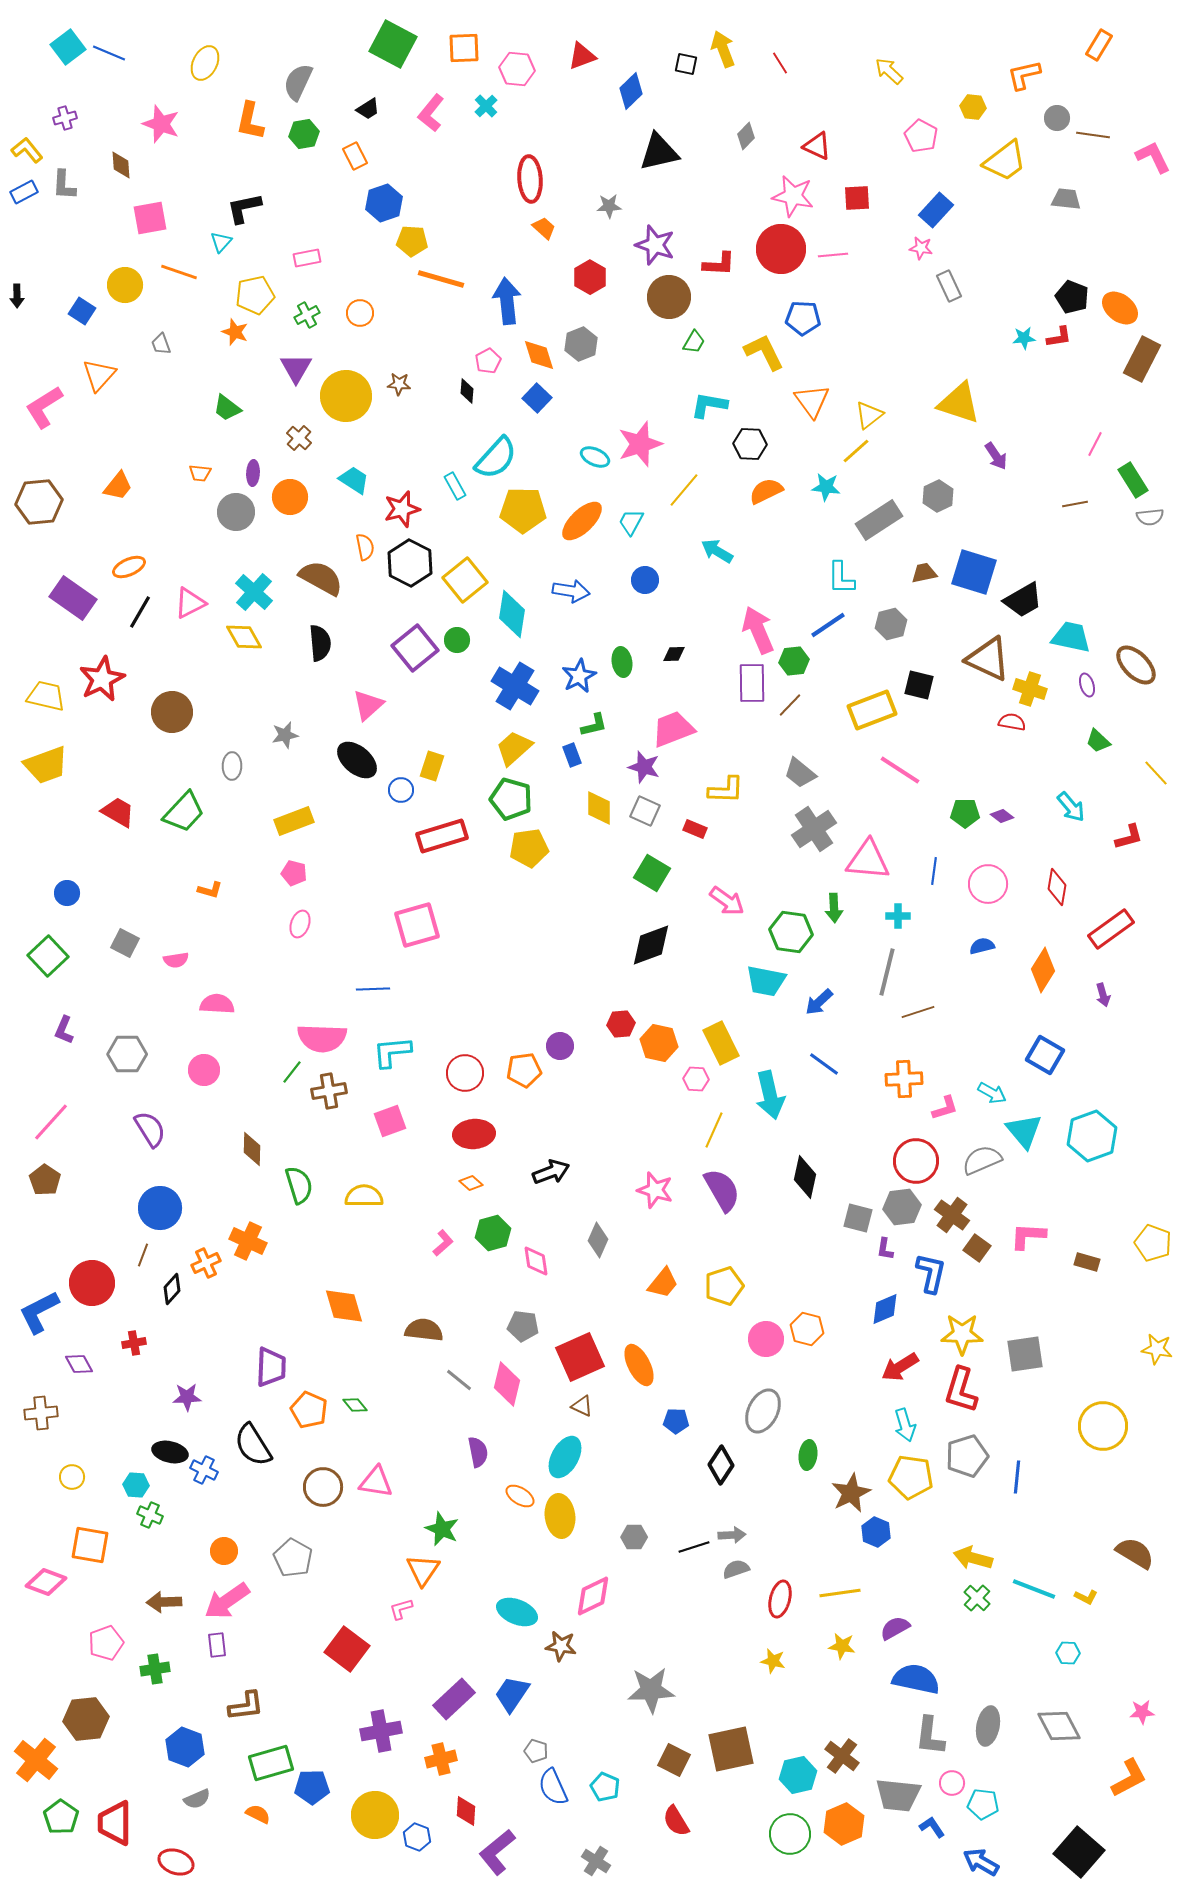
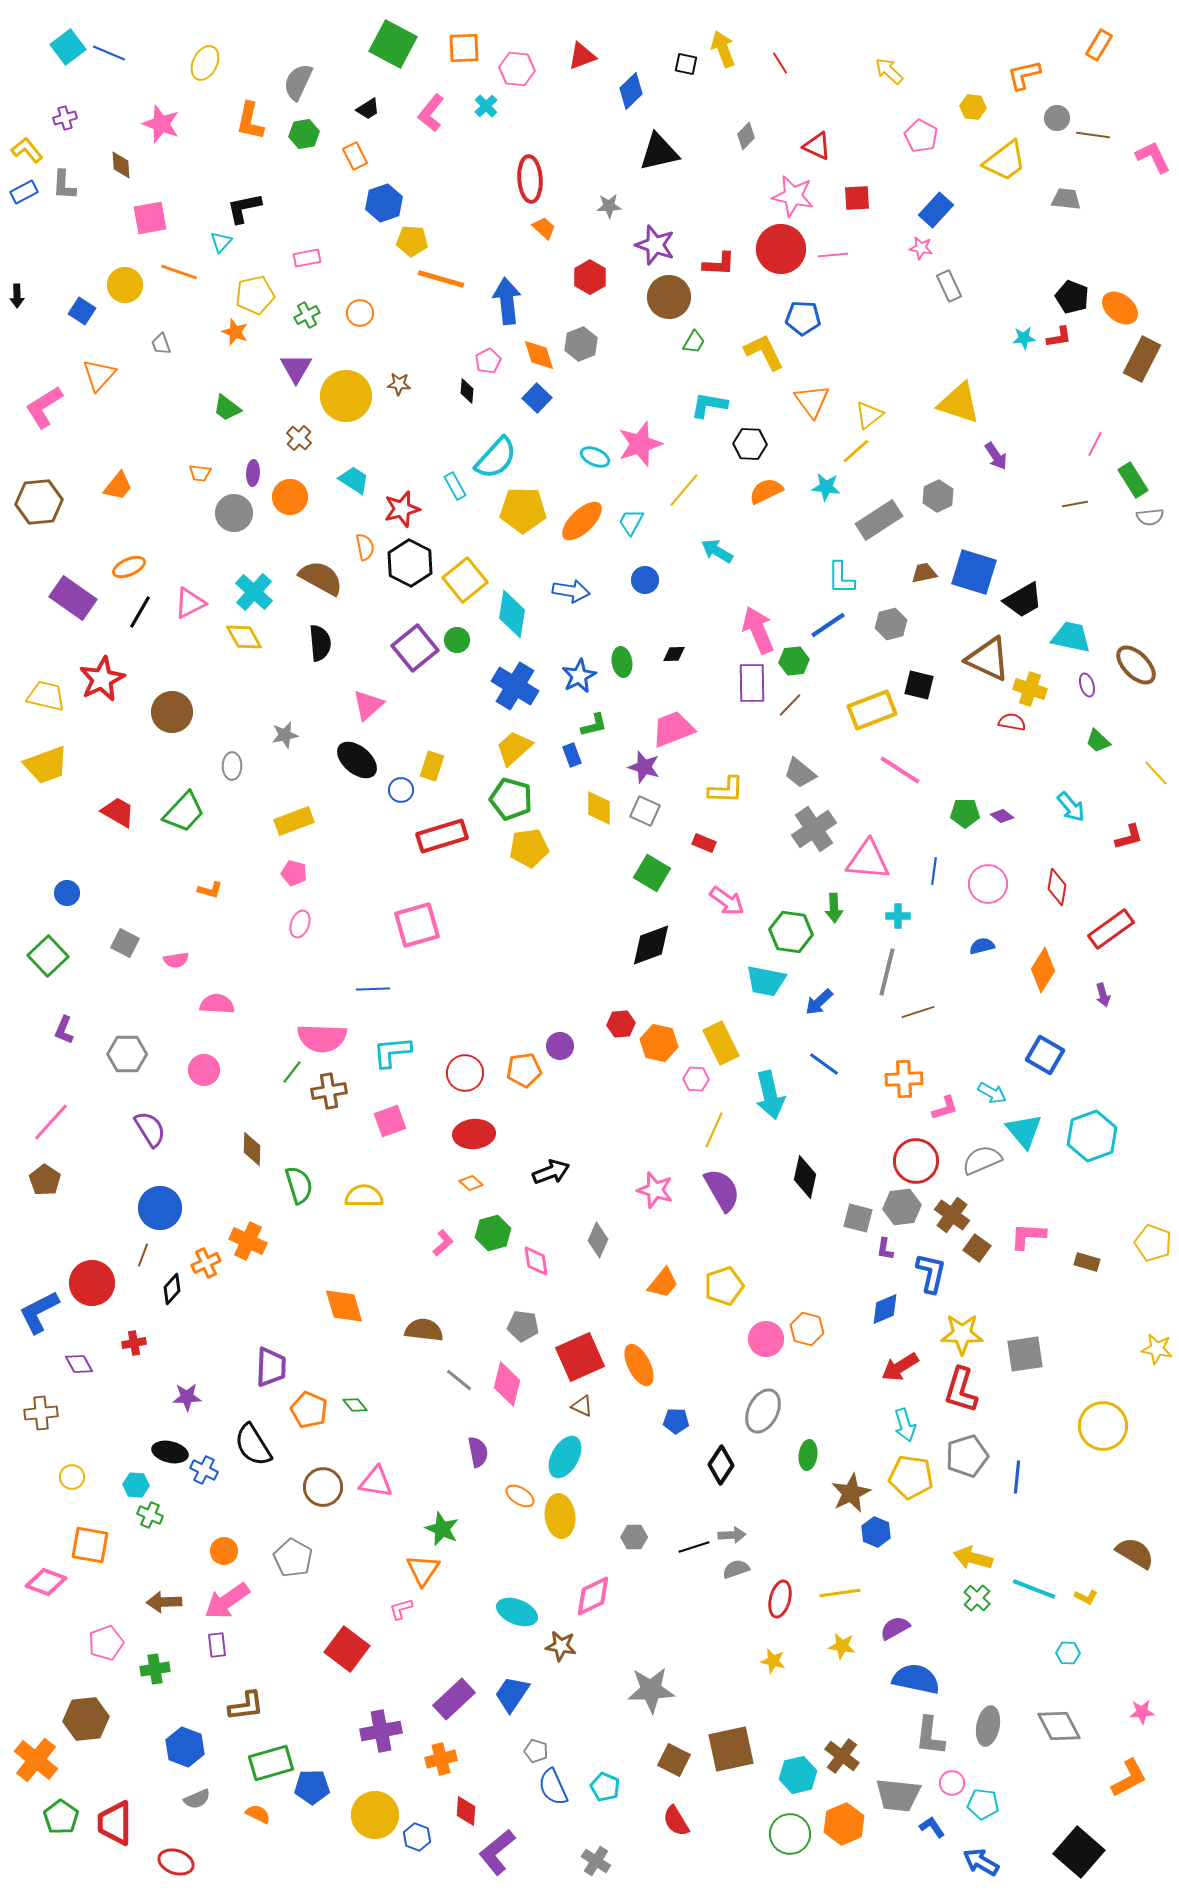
gray circle at (236, 512): moved 2 px left, 1 px down
red rectangle at (695, 829): moved 9 px right, 14 px down
